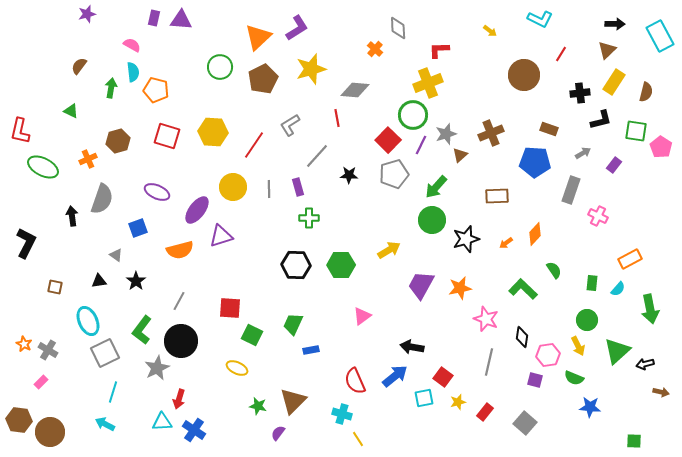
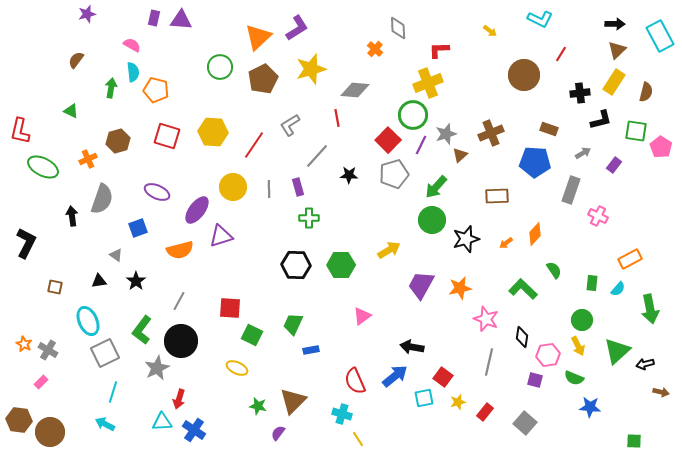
brown triangle at (607, 50): moved 10 px right
brown semicircle at (79, 66): moved 3 px left, 6 px up
green circle at (587, 320): moved 5 px left
